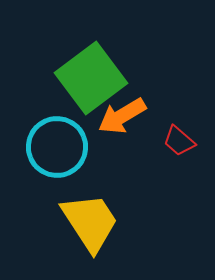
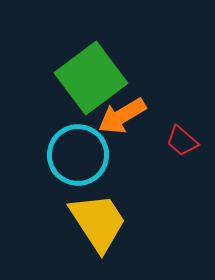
red trapezoid: moved 3 px right
cyan circle: moved 21 px right, 8 px down
yellow trapezoid: moved 8 px right
